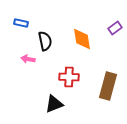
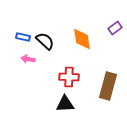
blue rectangle: moved 2 px right, 14 px down
black semicircle: rotated 36 degrees counterclockwise
black triangle: moved 11 px right; rotated 18 degrees clockwise
